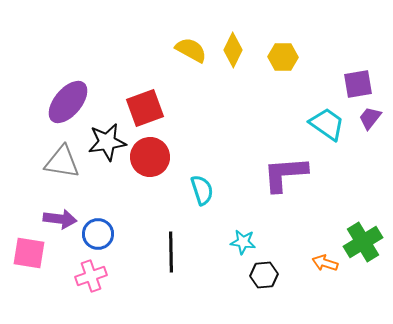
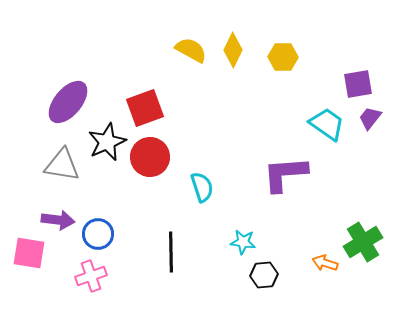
black star: rotated 15 degrees counterclockwise
gray triangle: moved 3 px down
cyan semicircle: moved 3 px up
purple arrow: moved 2 px left, 1 px down
